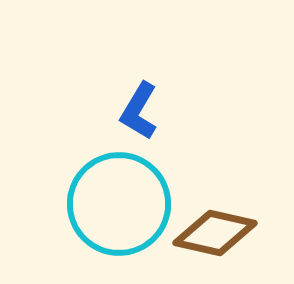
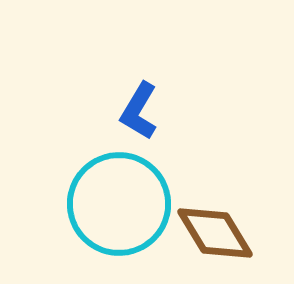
brown diamond: rotated 46 degrees clockwise
